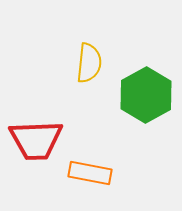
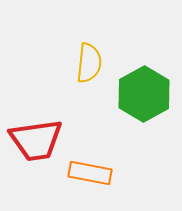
green hexagon: moved 2 px left, 1 px up
red trapezoid: rotated 6 degrees counterclockwise
